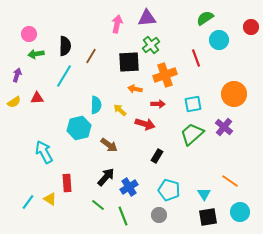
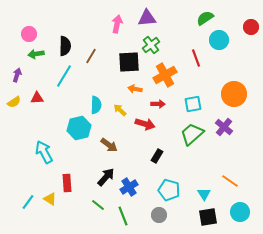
orange cross at (165, 75): rotated 10 degrees counterclockwise
